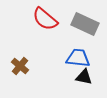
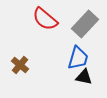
gray rectangle: rotated 72 degrees counterclockwise
blue trapezoid: rotated 100 degrees clockwise
brown cross: moved 1 px up
